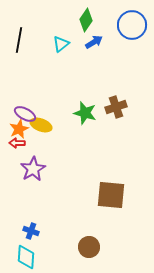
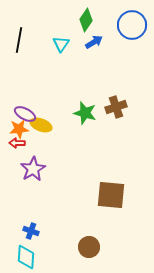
cyan triangle: rotated 18 degrees counterclockwise
orange star: rotated 18 degrees clockwise
